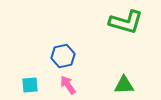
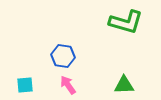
blue hexagon: rotated 20 degrees clockwise
cyan square: moved 5 px left
